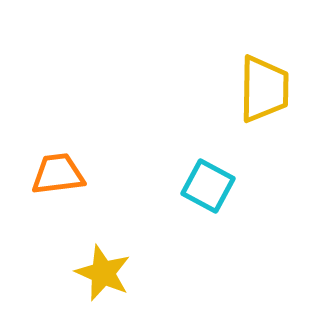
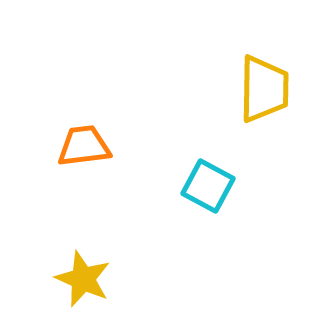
orange trapezoid: moved 26 px right, 28 px up
yellow star: moved 20 px left, 6 px down
